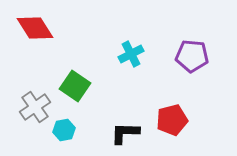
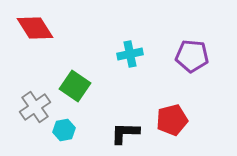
cyan cross: moved 1 px left; rotated 15 degrees clockwise
